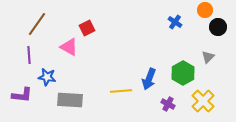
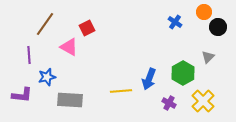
orange circle: moved 1 px left, 2 px down
brown line: moved 8 px right
blue star: rotated 24 degrees counterclockwise
purple cross: moved 1 px right, 1 px up
